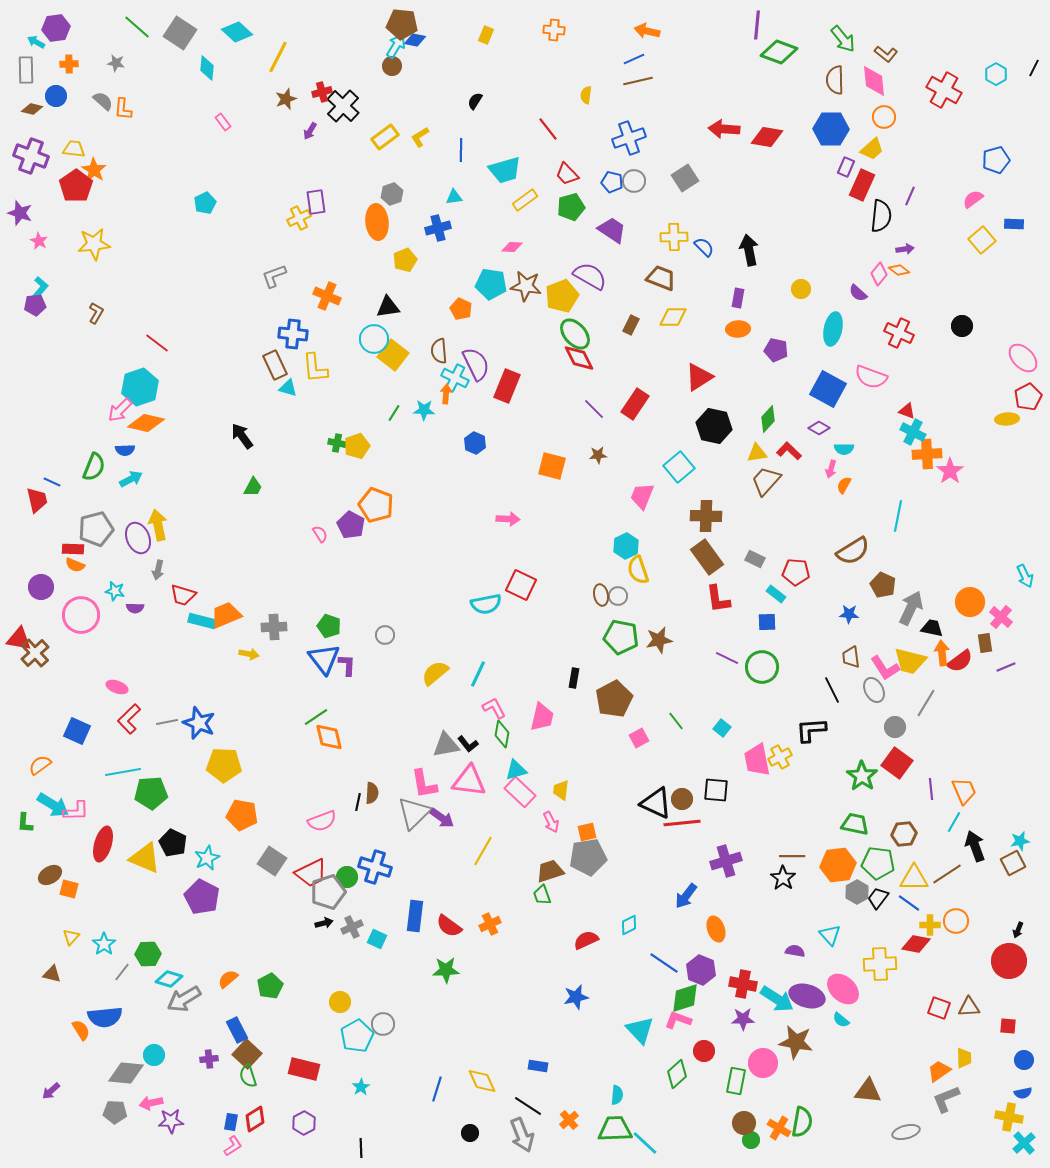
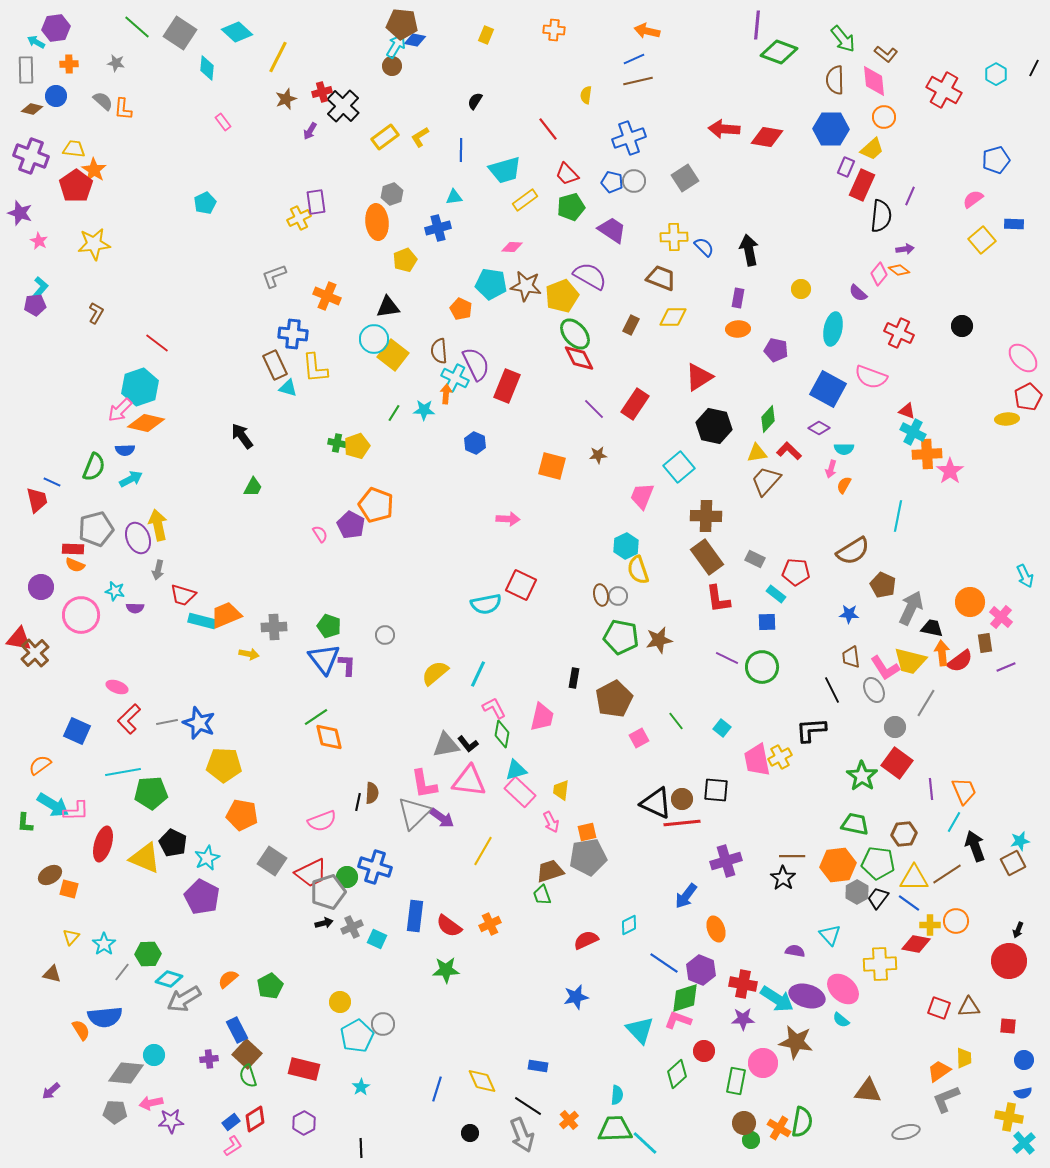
blue rectangle at (231, 1122): rotated 42 degrees clockwise
